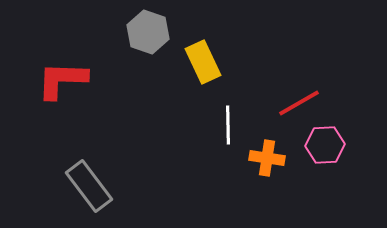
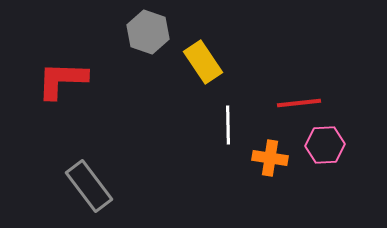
yellow rectangle: rotated 9 degrees counterclockwise
red line: rotated 24 degrees clockwise
orange cross: moved 3 px right
